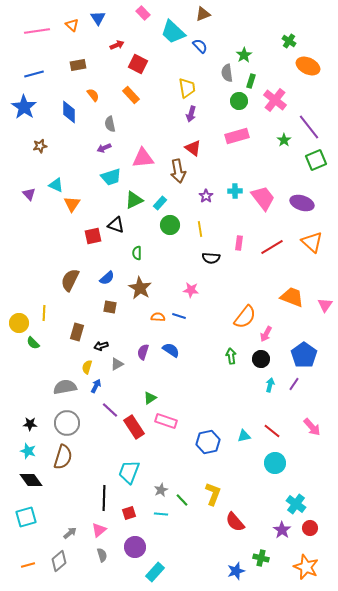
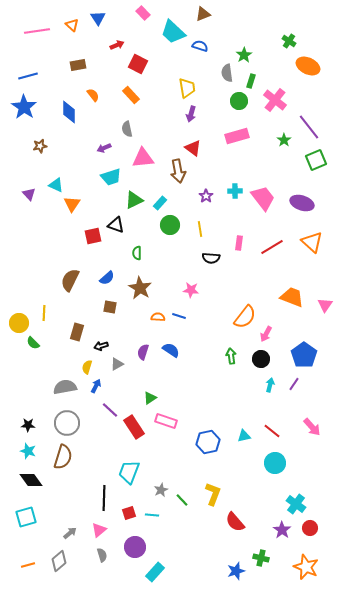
blue semicircle at (200, 46): rotated 28 degrees counterclockwise
blue line at (34, 74): moved 6 px left, 2 px down
gray semicircle at (110, 124): moved 17 px right, 5 px down
black star at (30, 424): moved 2 px left, 1 px down
cyan line at (161, 514): moved 9 px left, 1 px down
